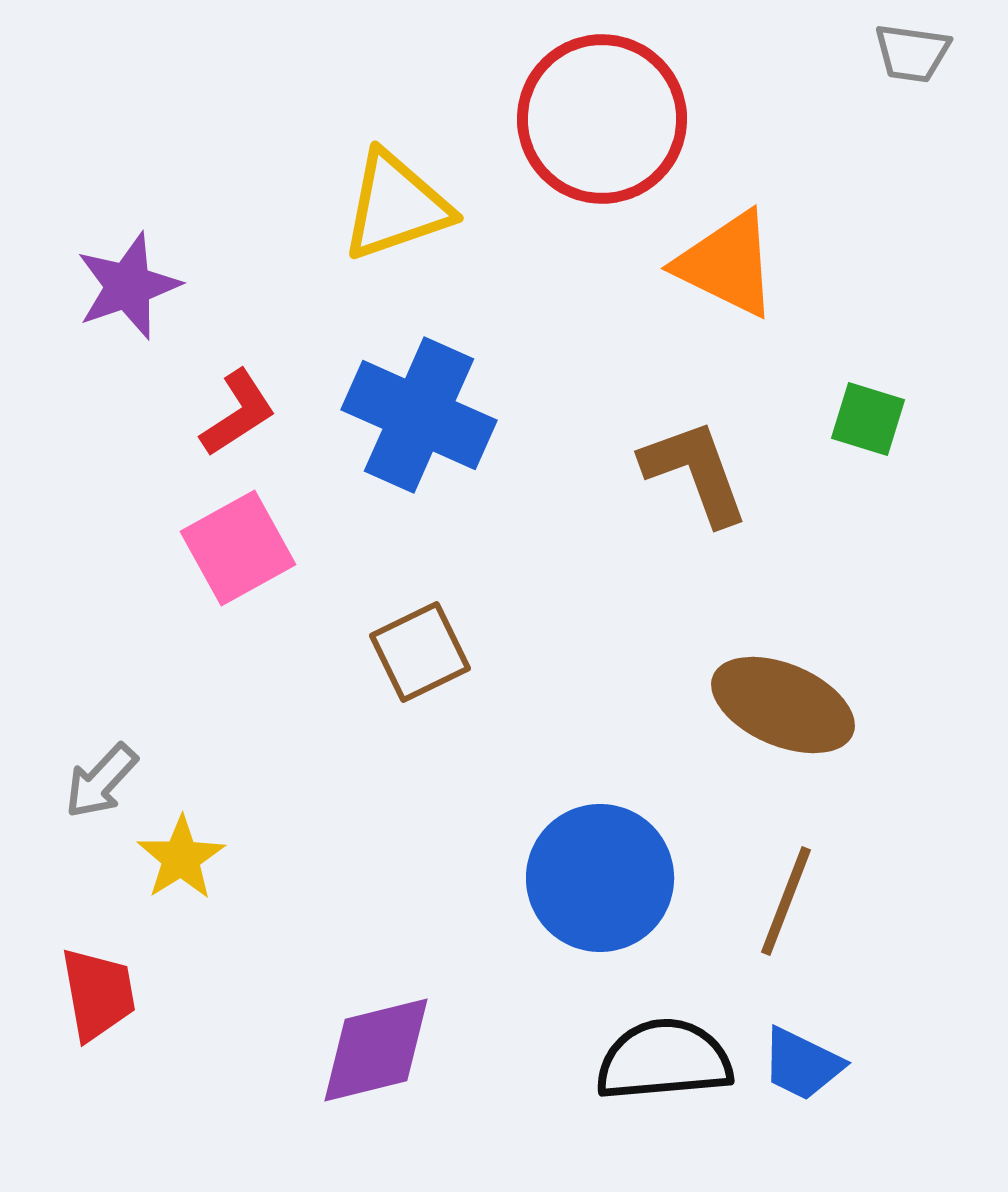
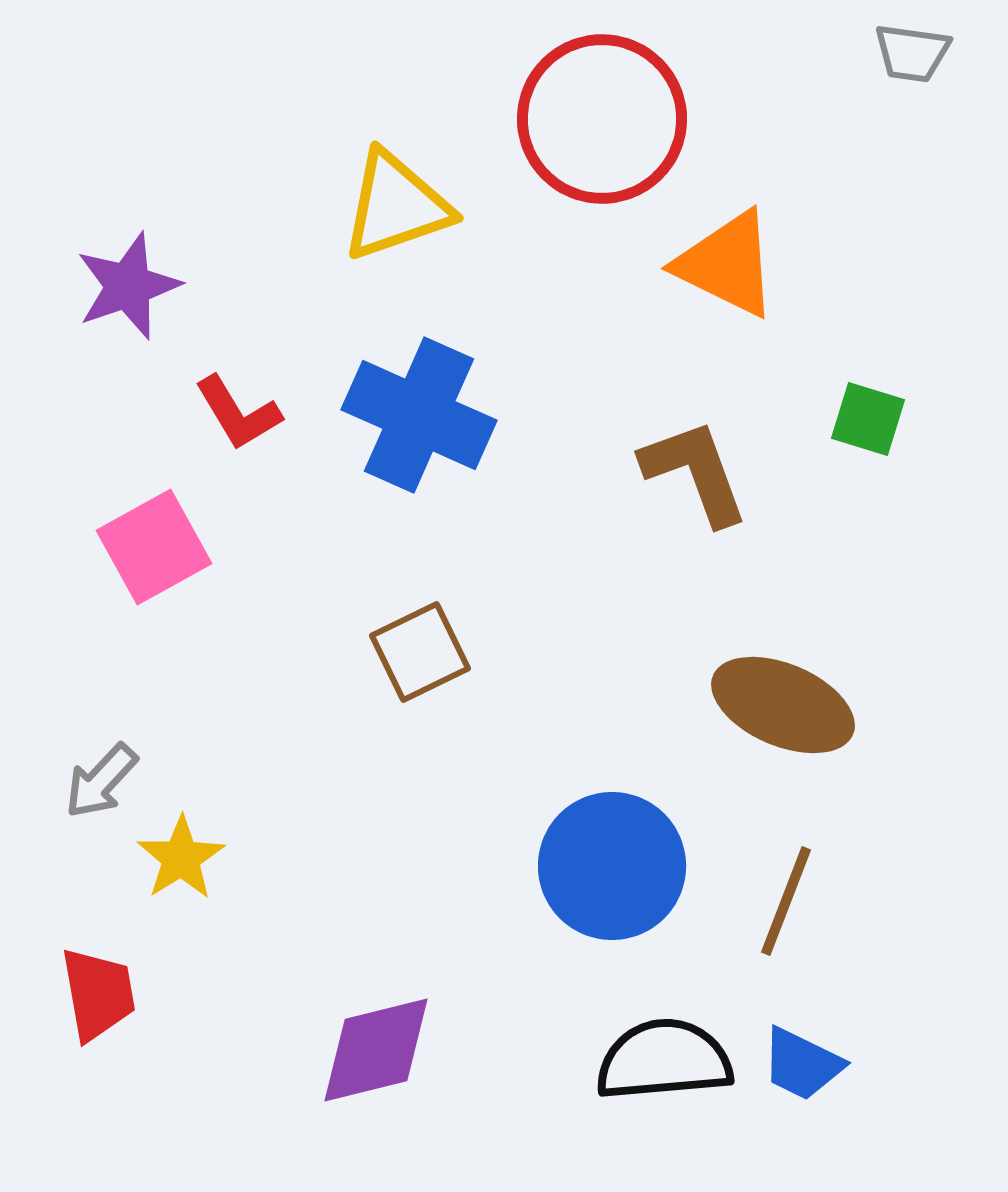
red L-shape: rotated 92 degrees clockwise
pink square: moved 84 px left, 1 px up
blue circle: moved 12 px right, 12 px up
